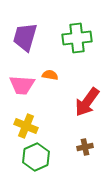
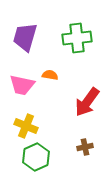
pink trapezoid: rotated 8 degrees clockwise
